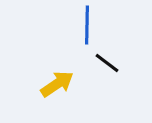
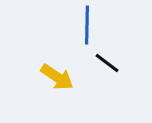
yellow arrow: moved 7 px up; rotated 68 degrees clockwise
